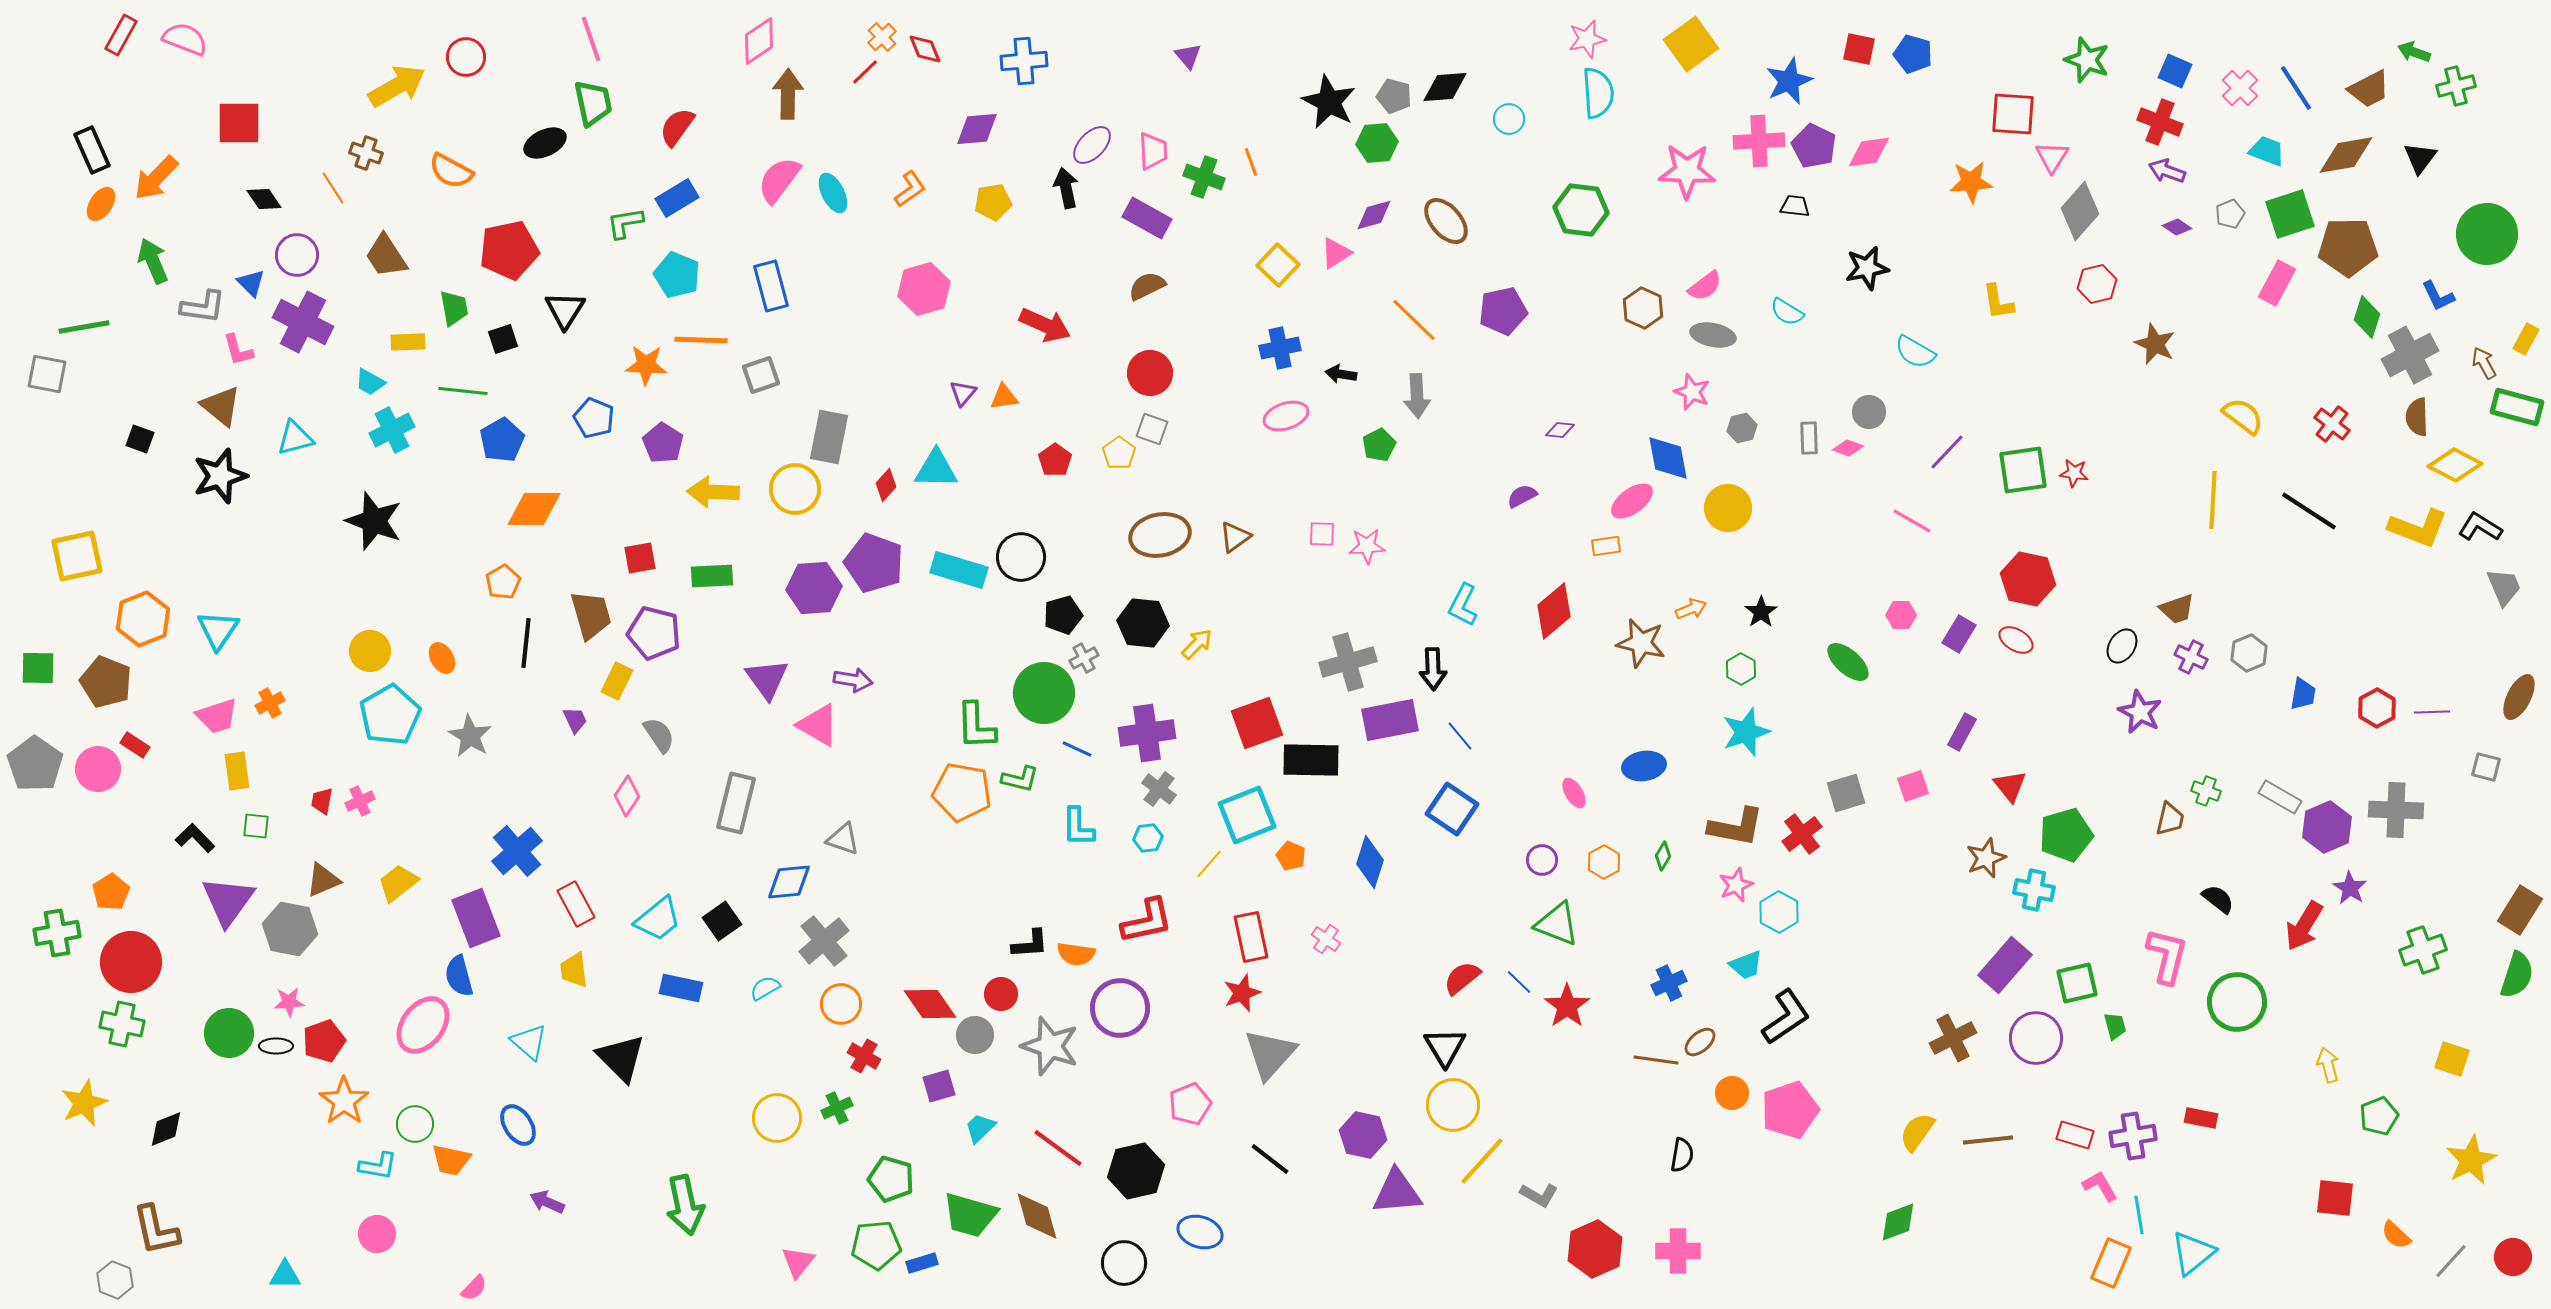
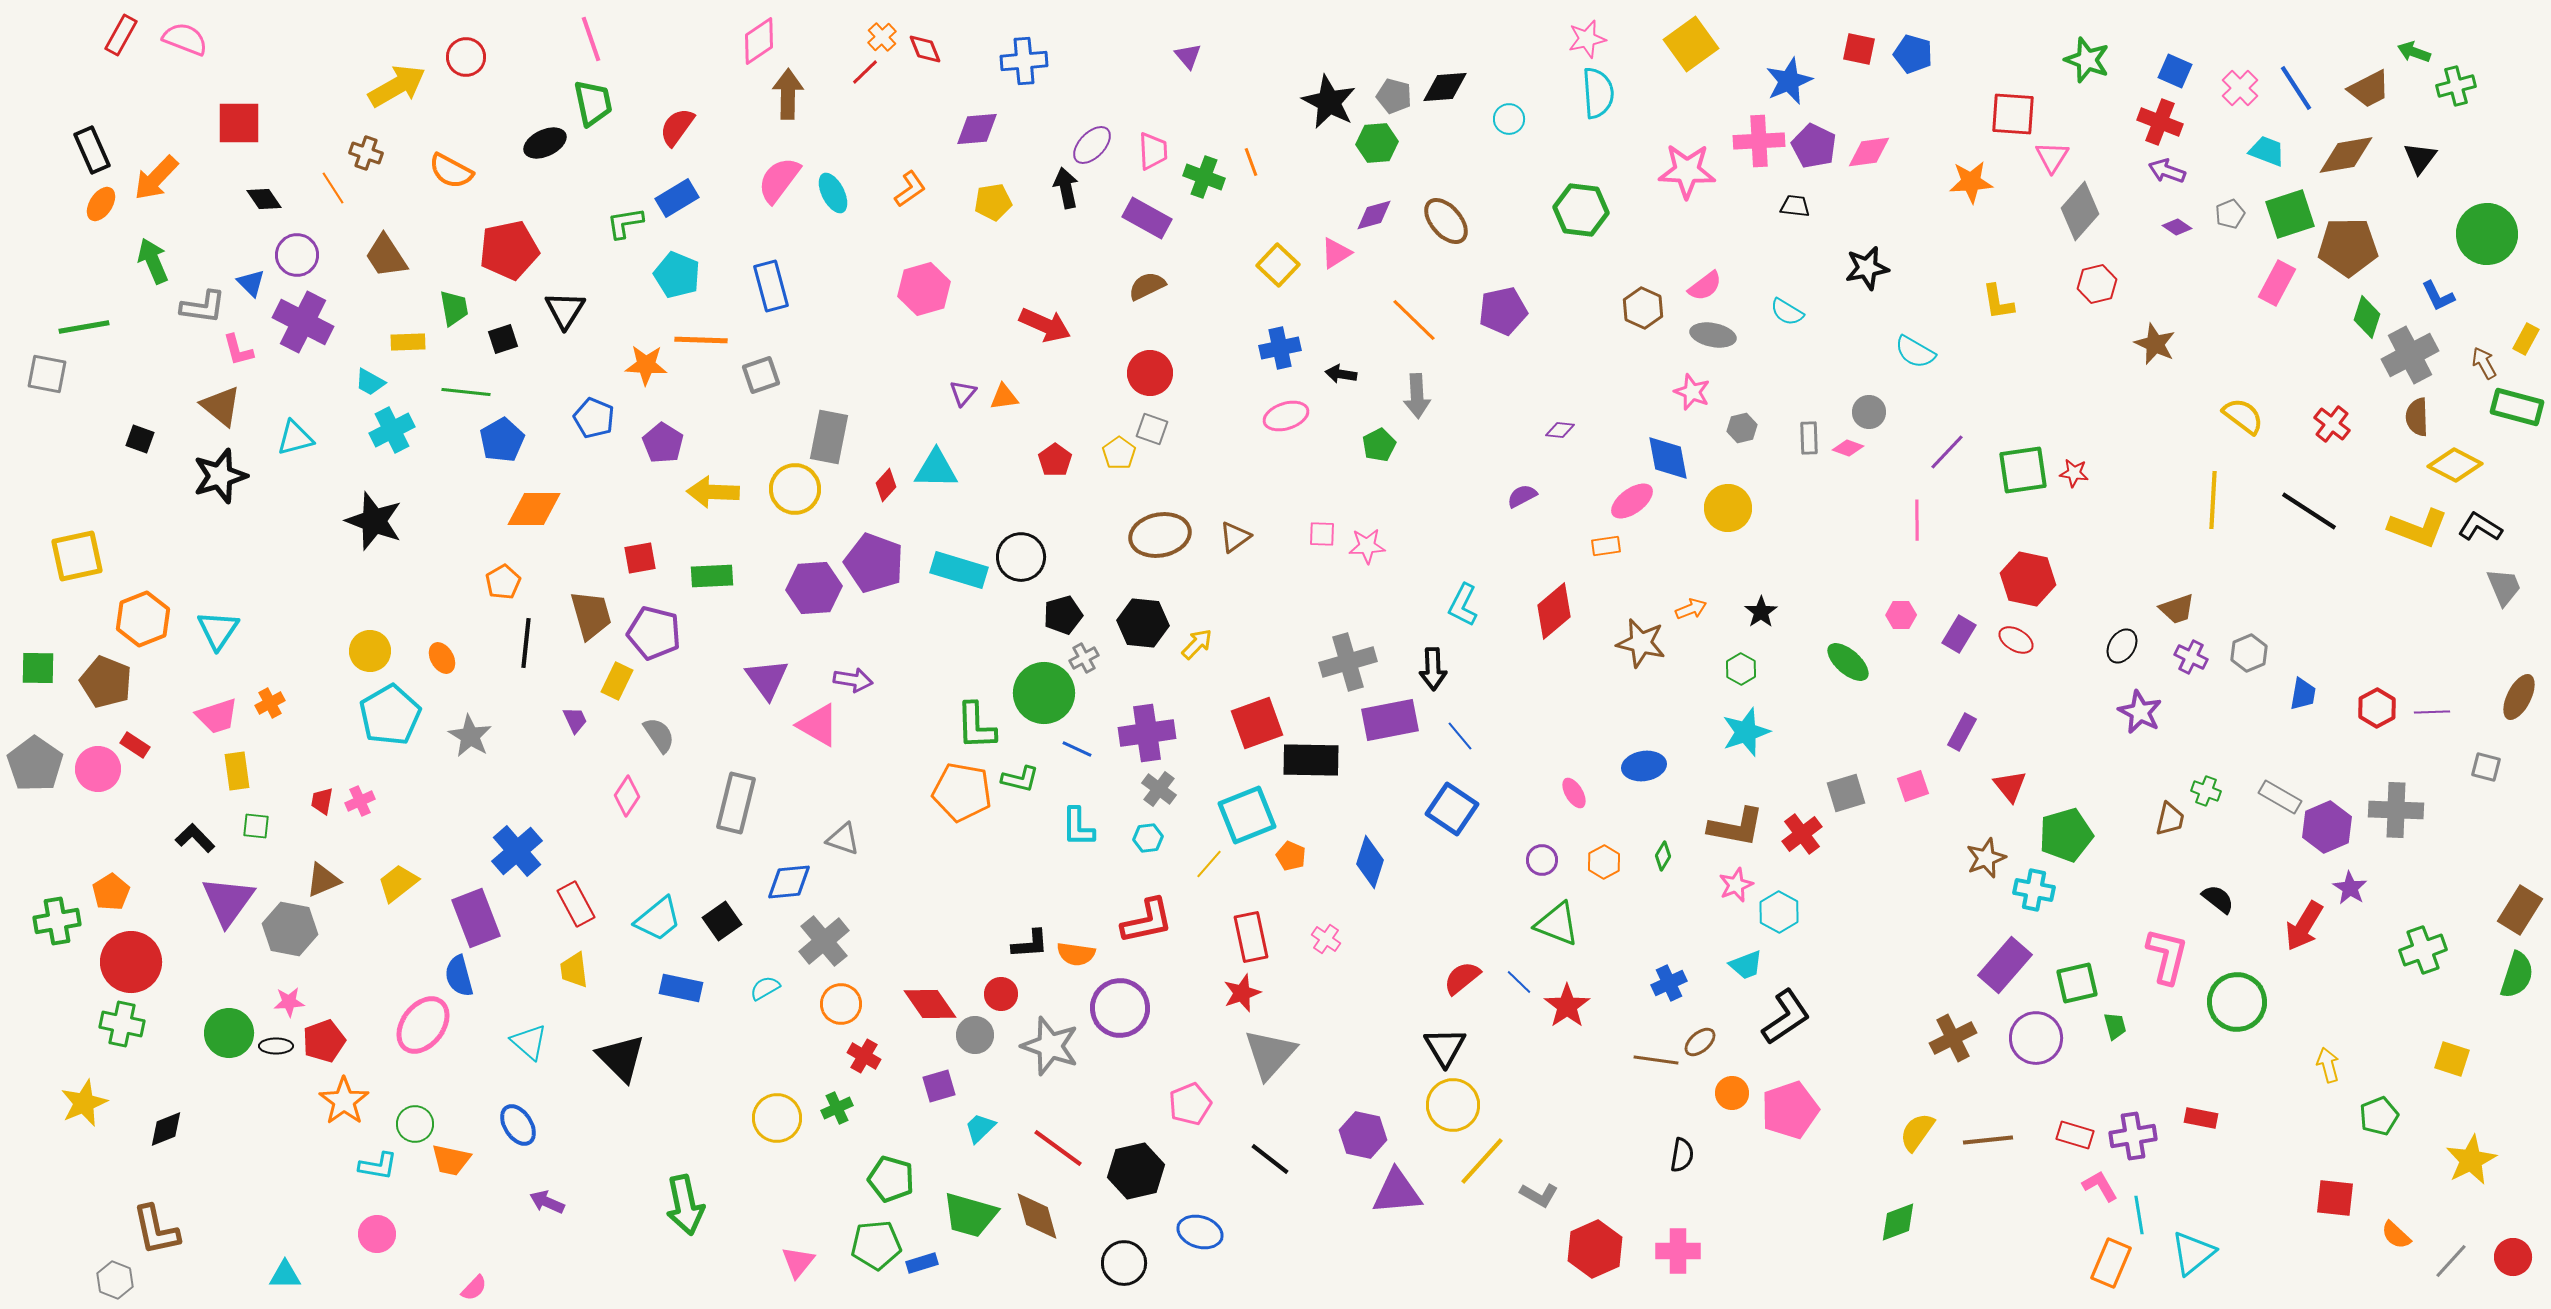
green line at (463, 391): moved 3 px right, 1 px down
pink line at (1912, 521): moved 5 px right, 1 px up; rotated 60 degrees clockwise
green cross at (57, 933): moved 12 px up
